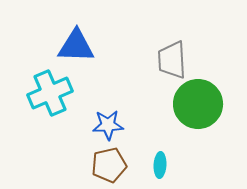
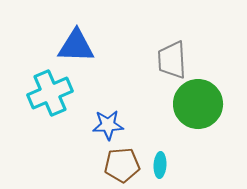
brown pentagon: moved 13 px right; rotated 8 degrees clockwise
